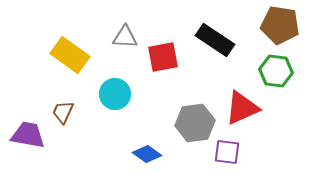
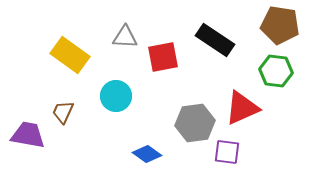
cyan circle: moved 1 px right, 2 px down
